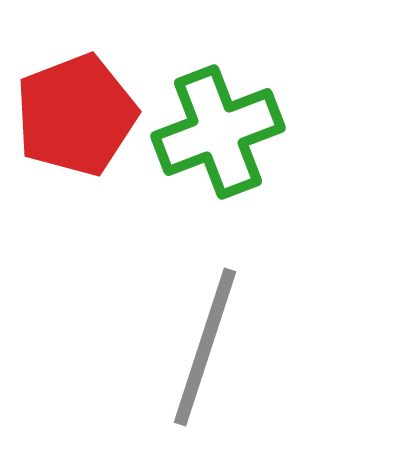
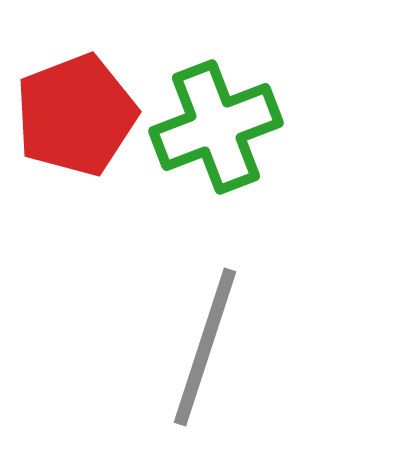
green cross: moved 2 px left, 5 px up
